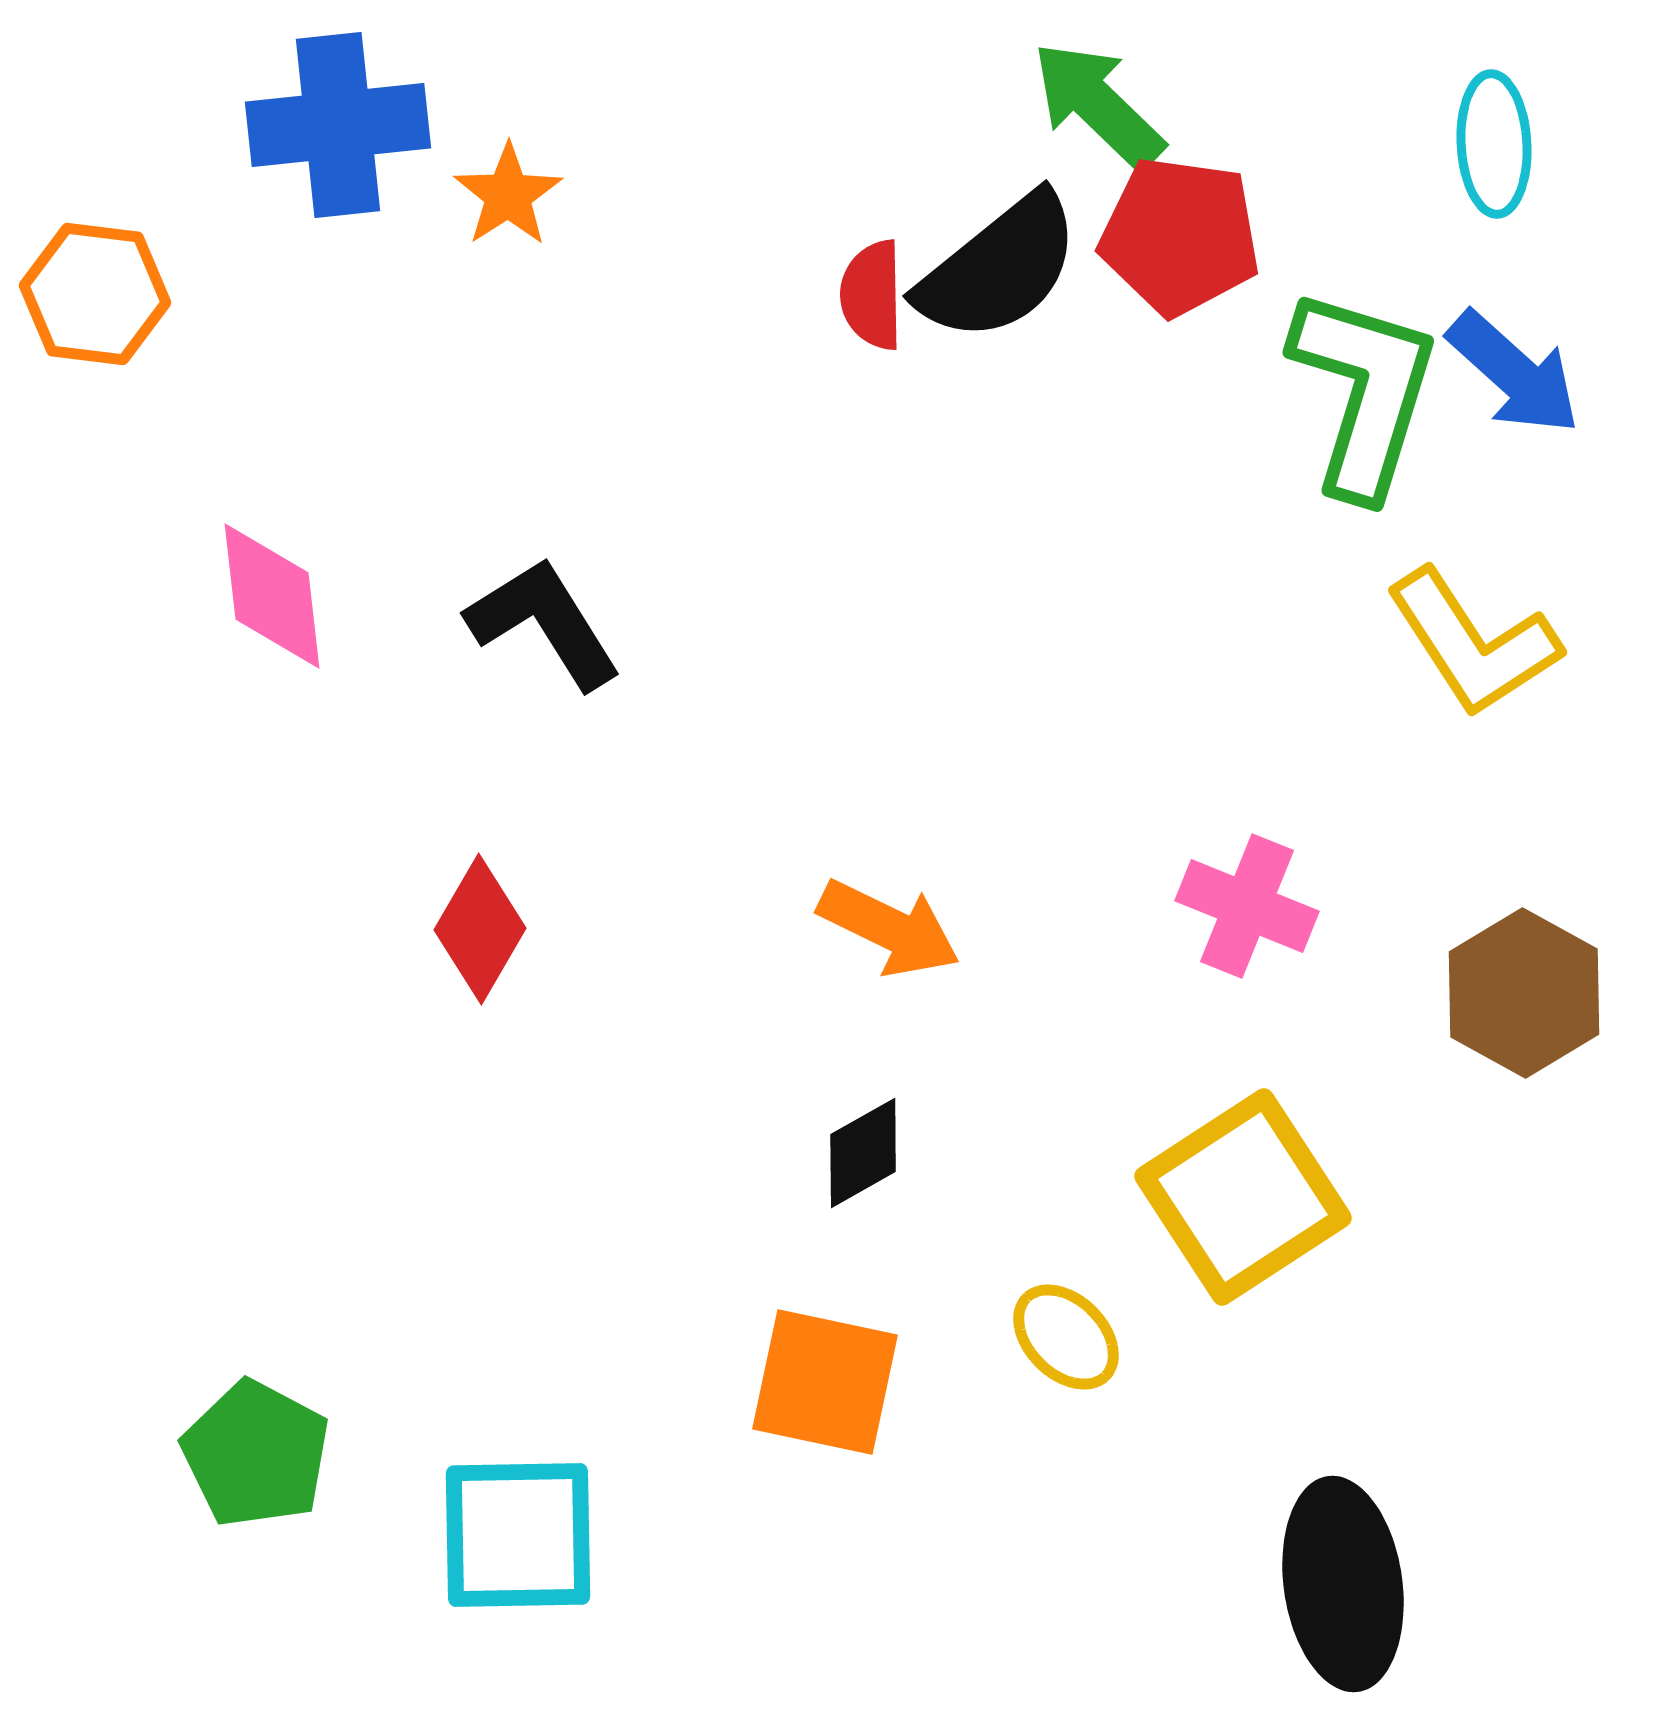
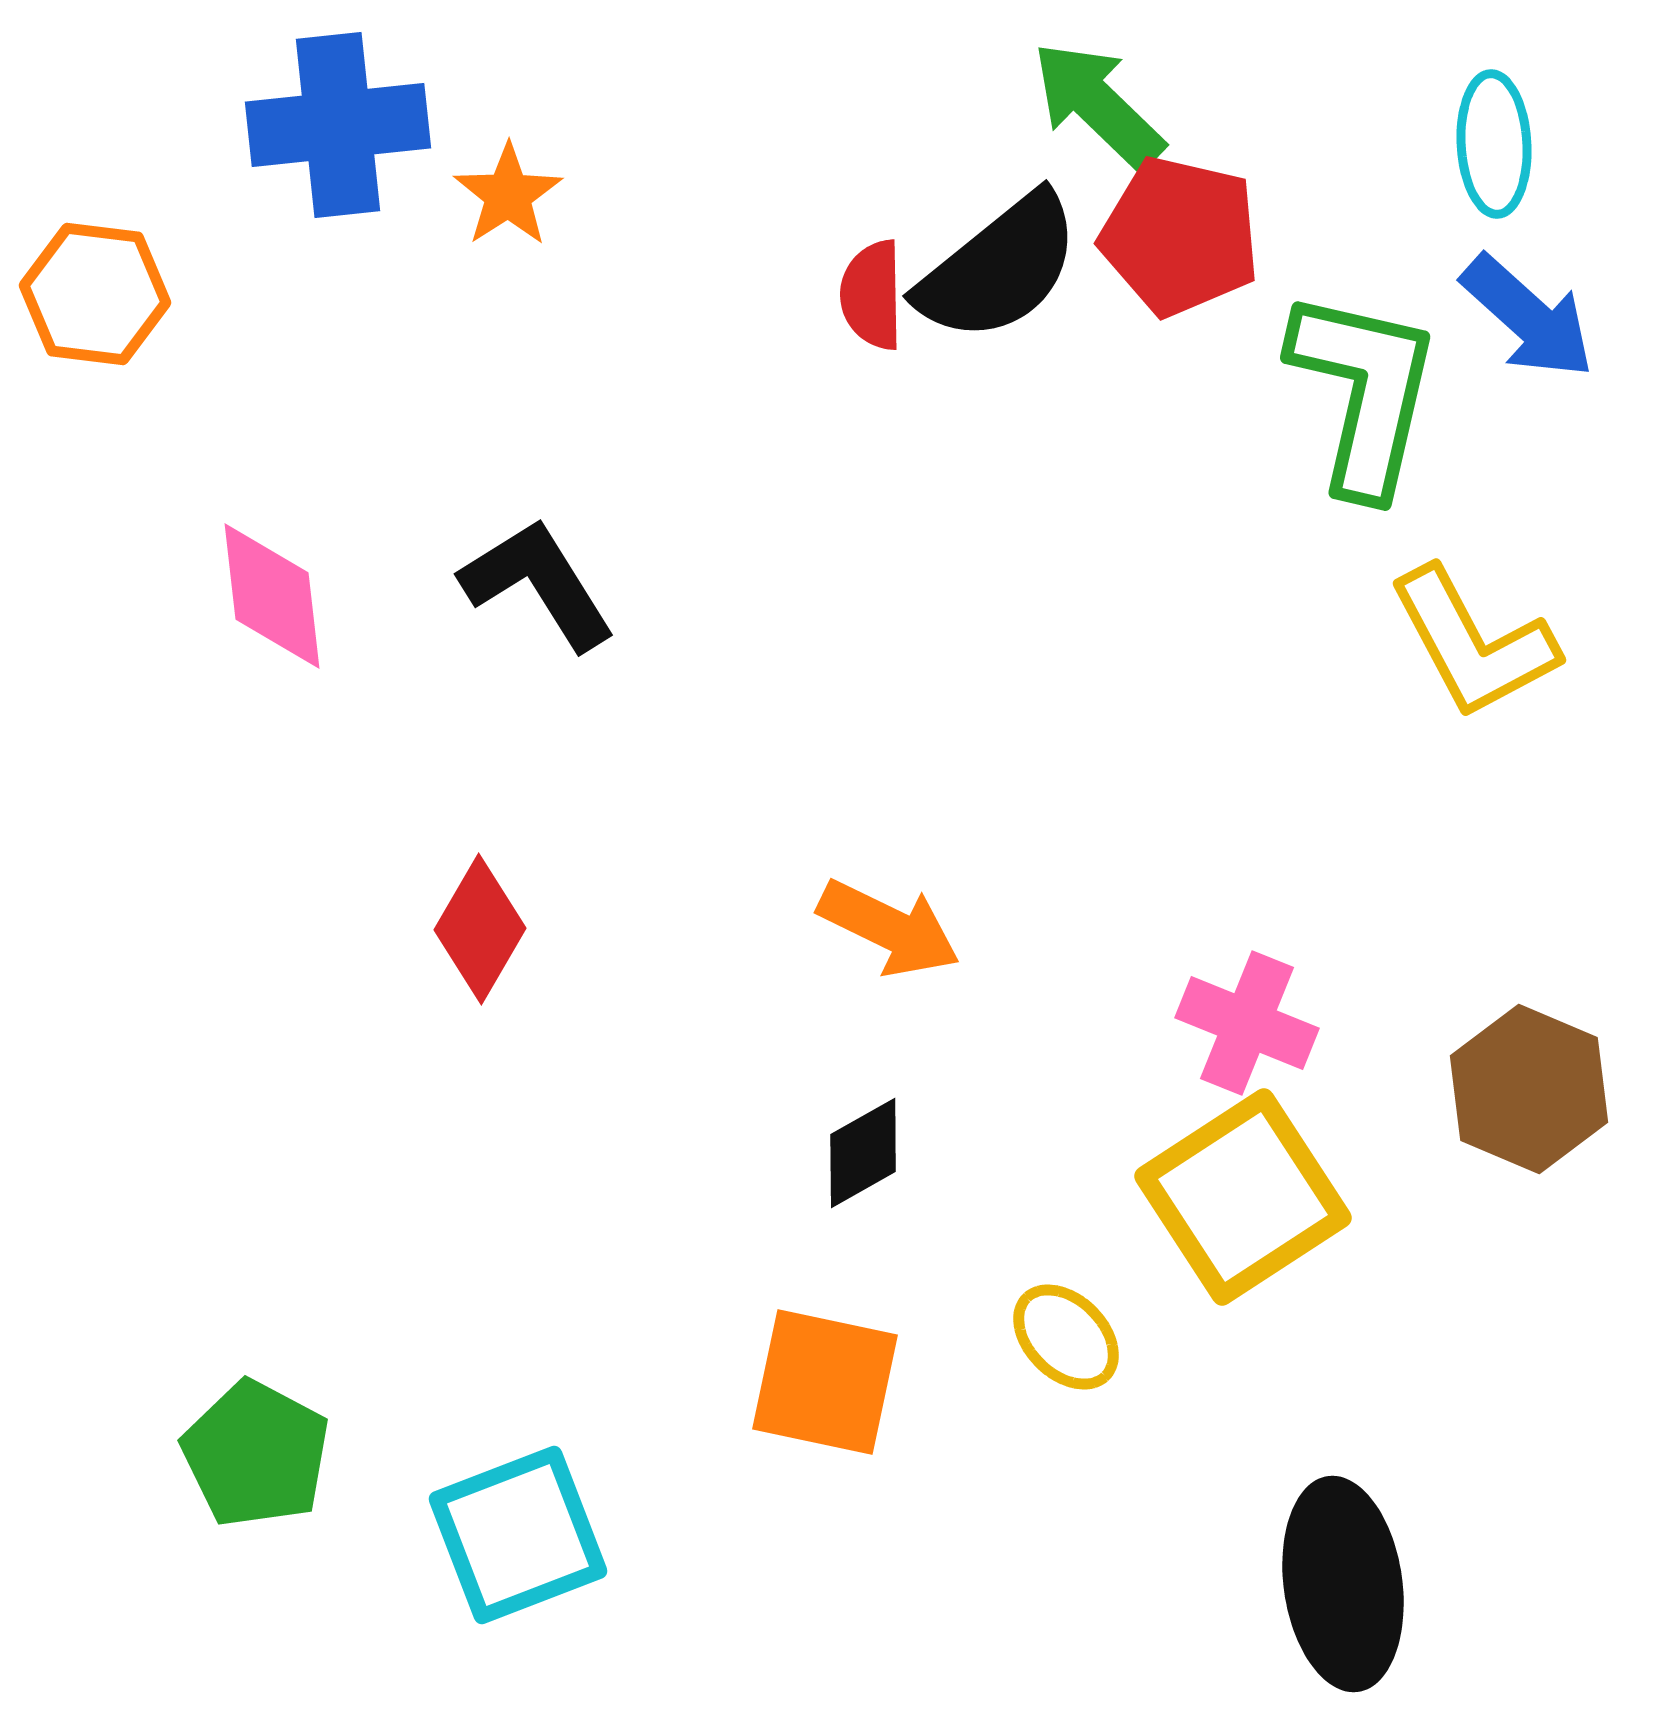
red pentagon: rotated 5 degrees clockwise
blue arrow: moved 14 px right, 56 px up
green L-shape: rotated 4 degrees counterclockwise
black L-shape: moved 6 px left, 39 px up
yellow L-shape: rotated 5 degrees clockwise
pink cross: moved 117 px down
brown hexagon: moved 5 px right, 96 px down; rotated 6 degrees counterclockwise
cyan square: rotated 20 degrees counterclockwise
